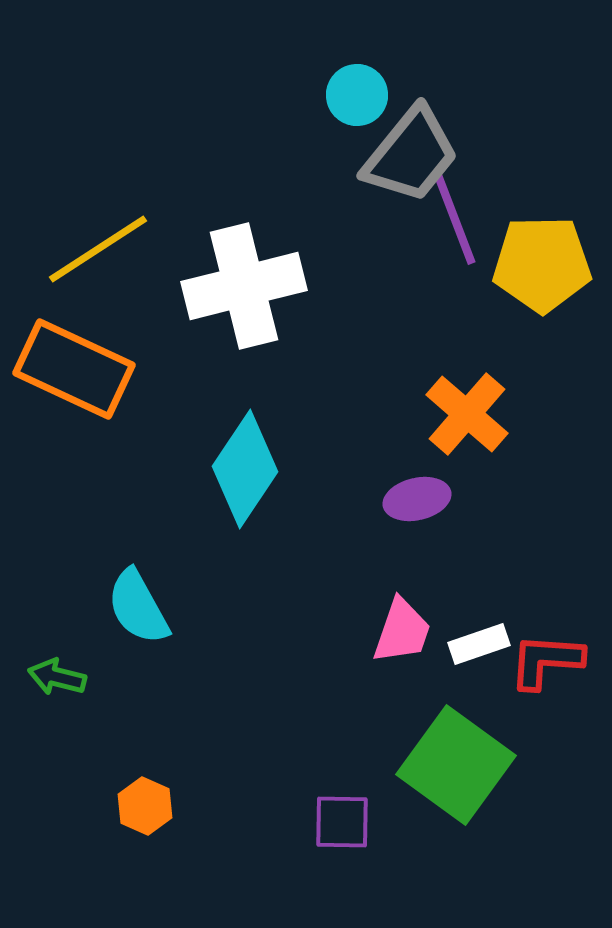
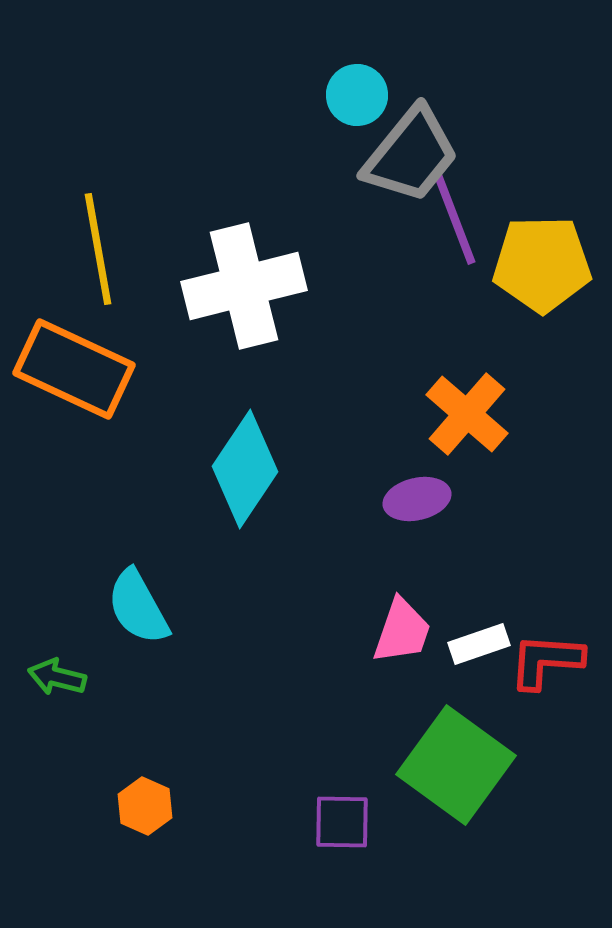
yellow line: rotated 67 degrees counterclockwise
